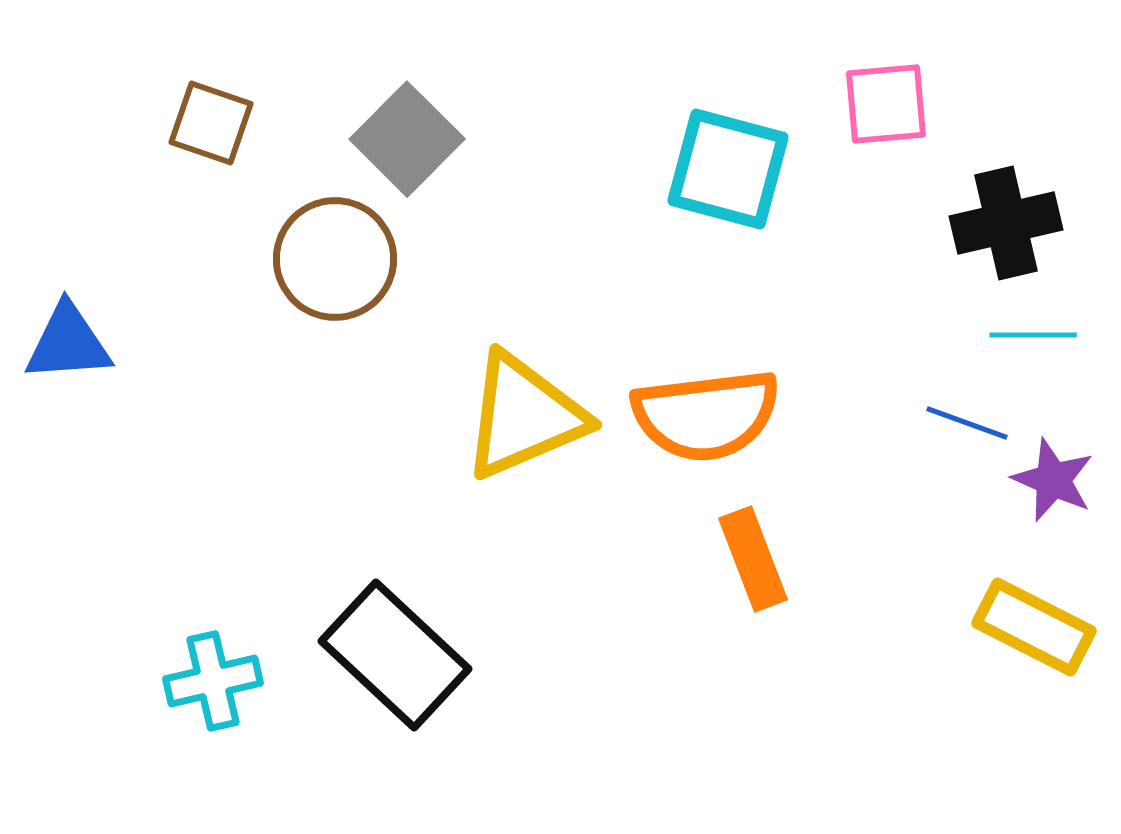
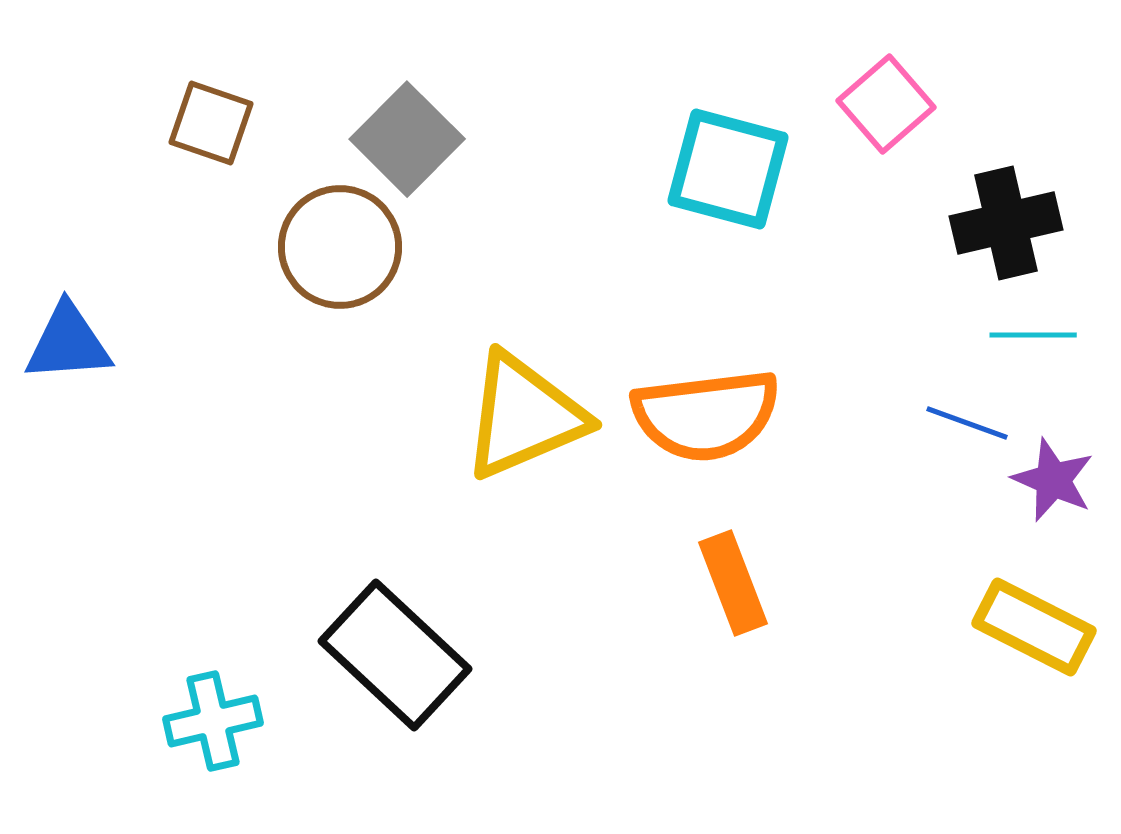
pink square: rotated 36 degrees counterclockwise
brown circle: moved 5 px right, 12 px up
orange rectangle: moved 20 px left, 24 px down
cyan cross: moved 40 px down
